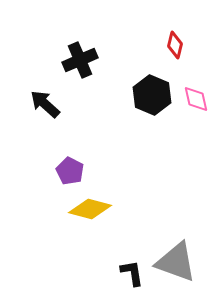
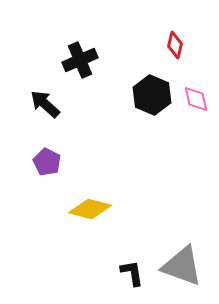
purple pentagon: moved 23 px left, 9 px up
gray triangle: moved 6 px right, 4 px down
